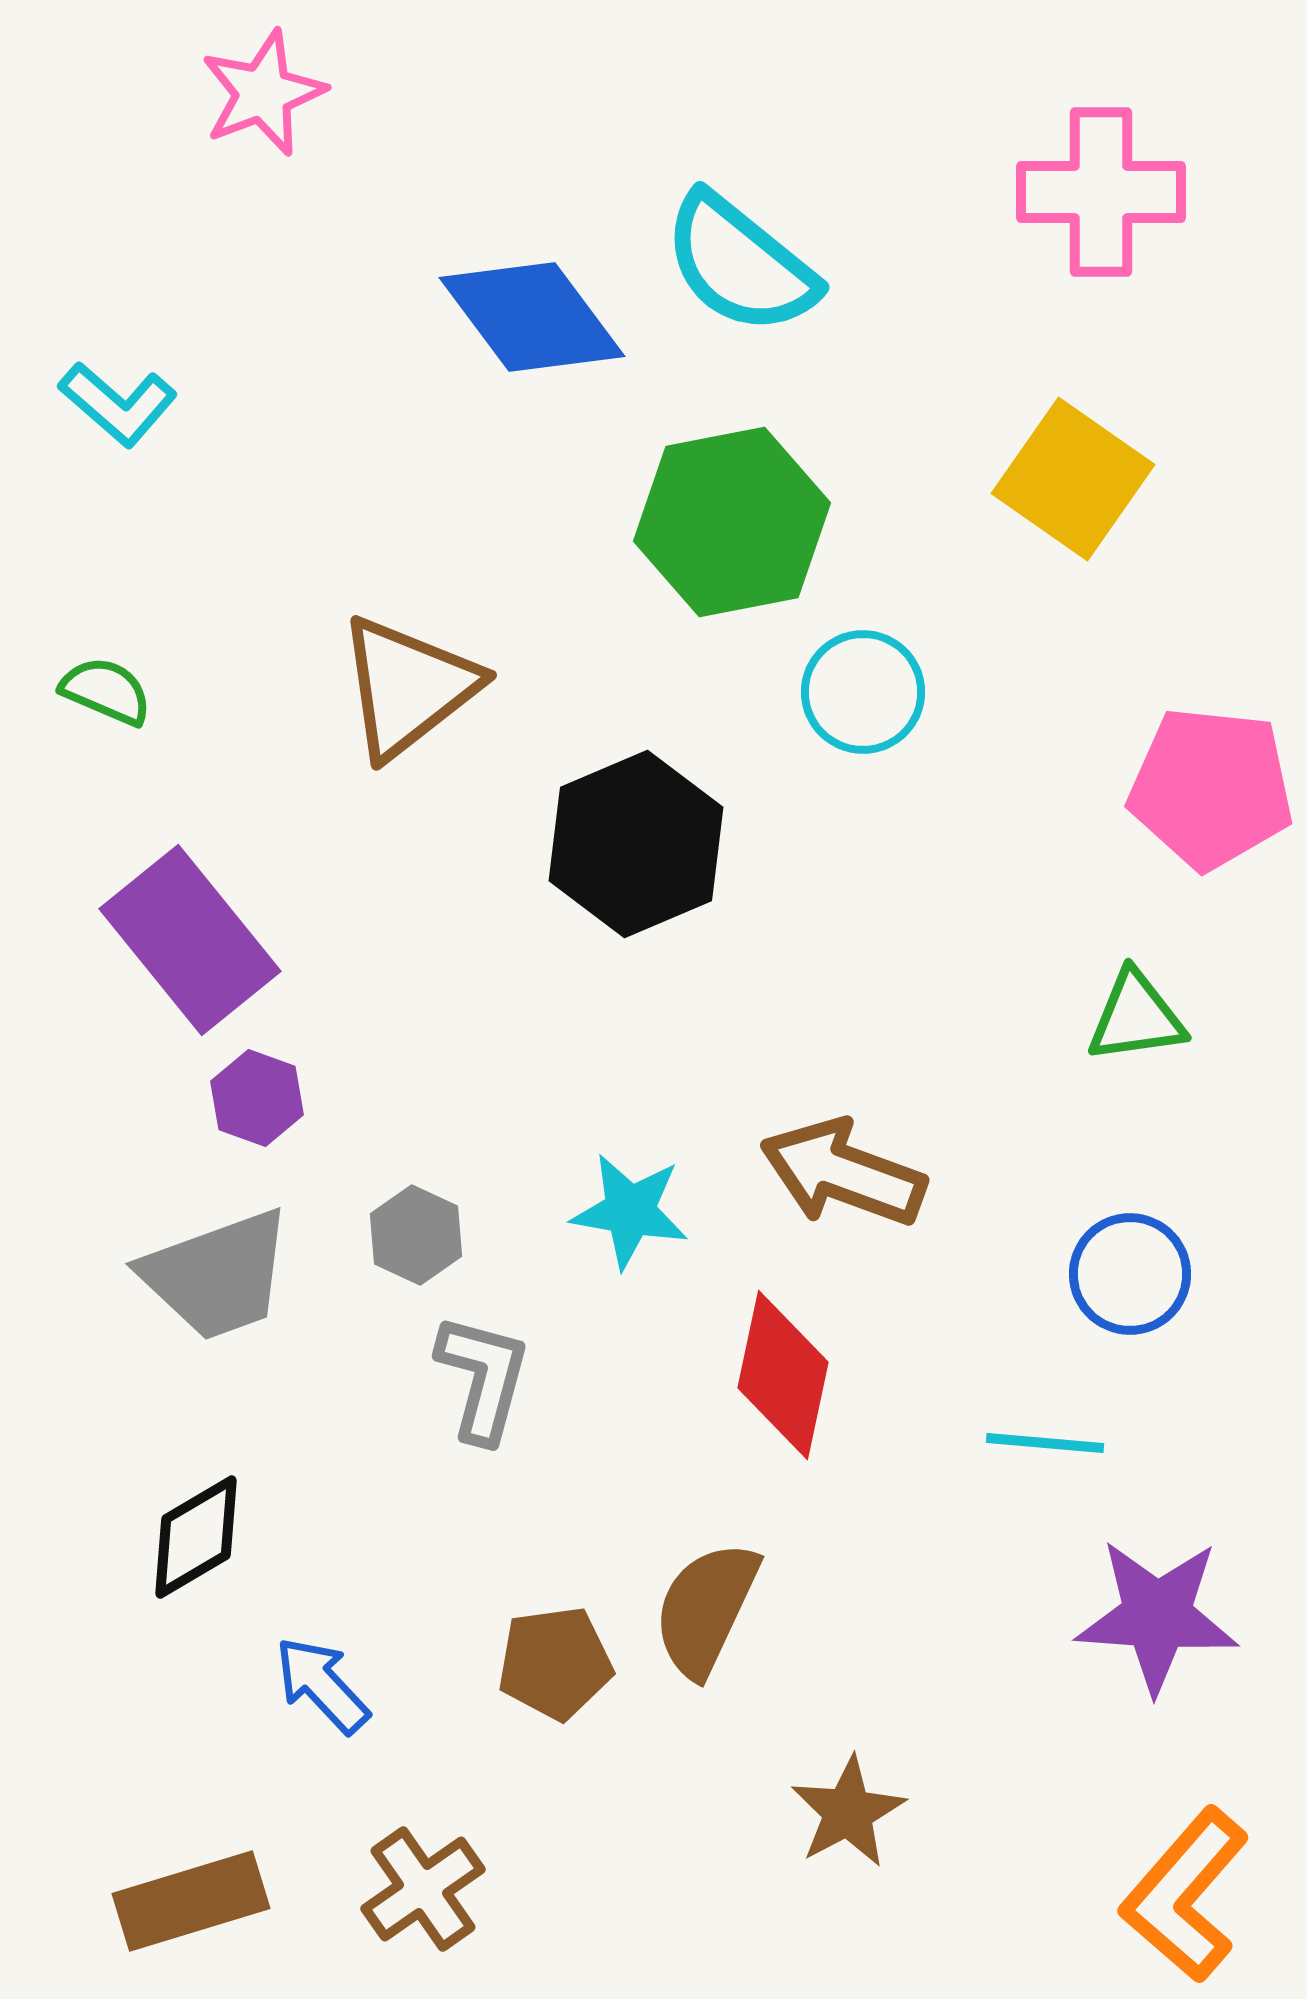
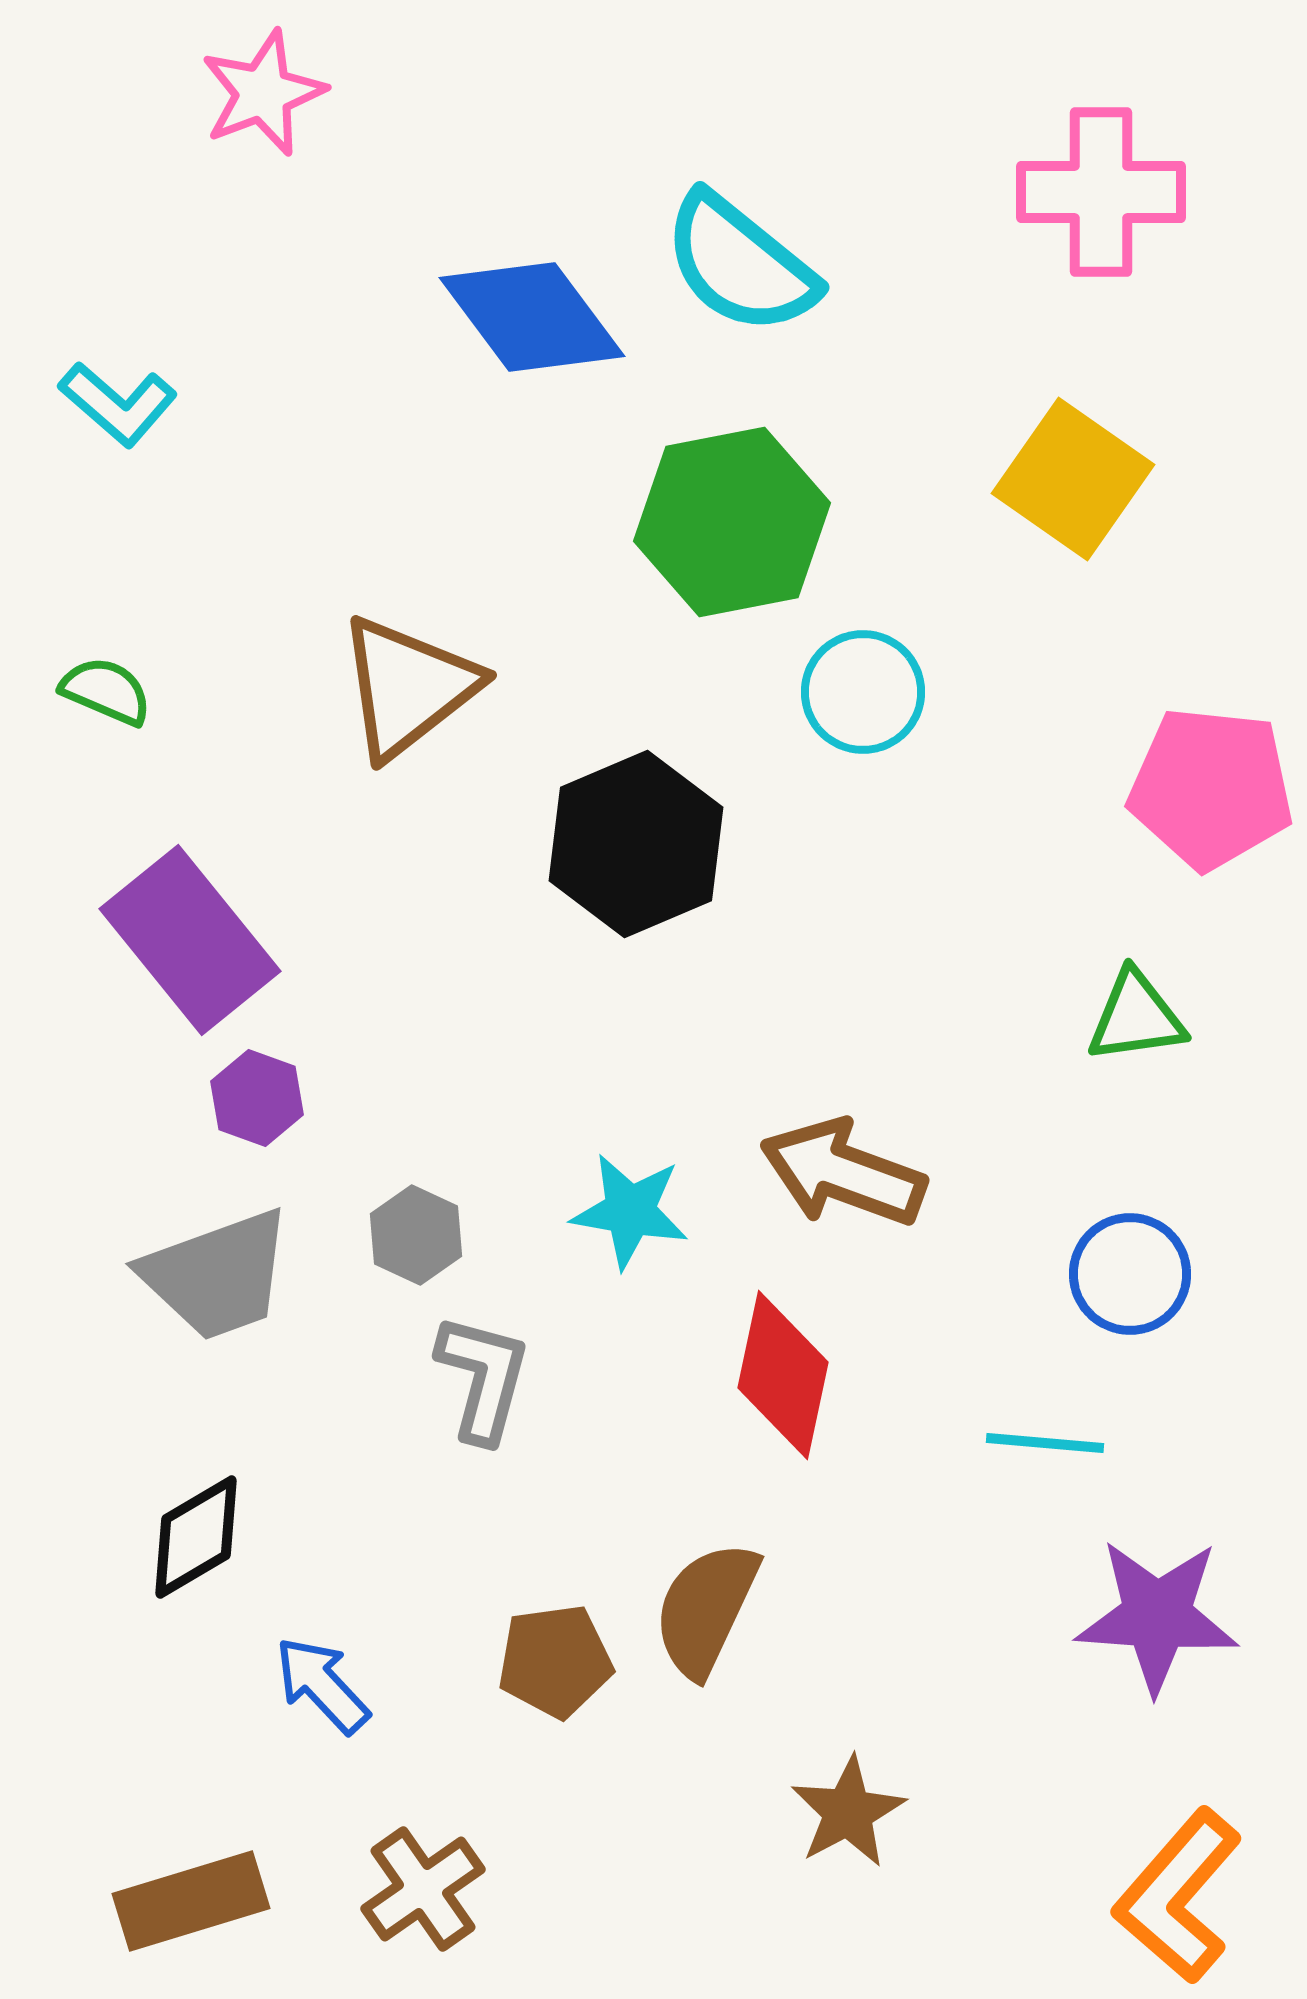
brown pentagon: moved 2 px up
orange L-shape: moved 7 px left, 1 px down
